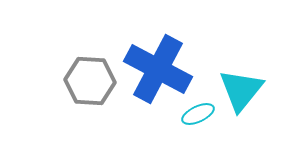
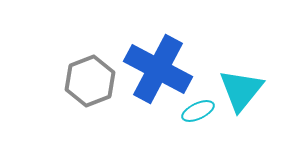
gray hexagon: rotated 24 degrees counterclockwise
cyan ellipse: moved 3 px up
